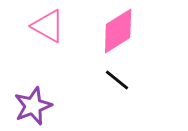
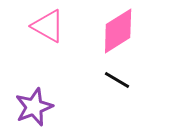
black line: rotated 8 degrees counterclockwise
purple star: moved 1 px right, 1 px down
